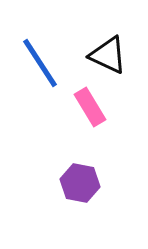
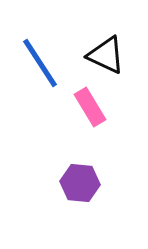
black triangle: moved 2 px left
purple hexagon: rotated 6 degrees counterclockwise
